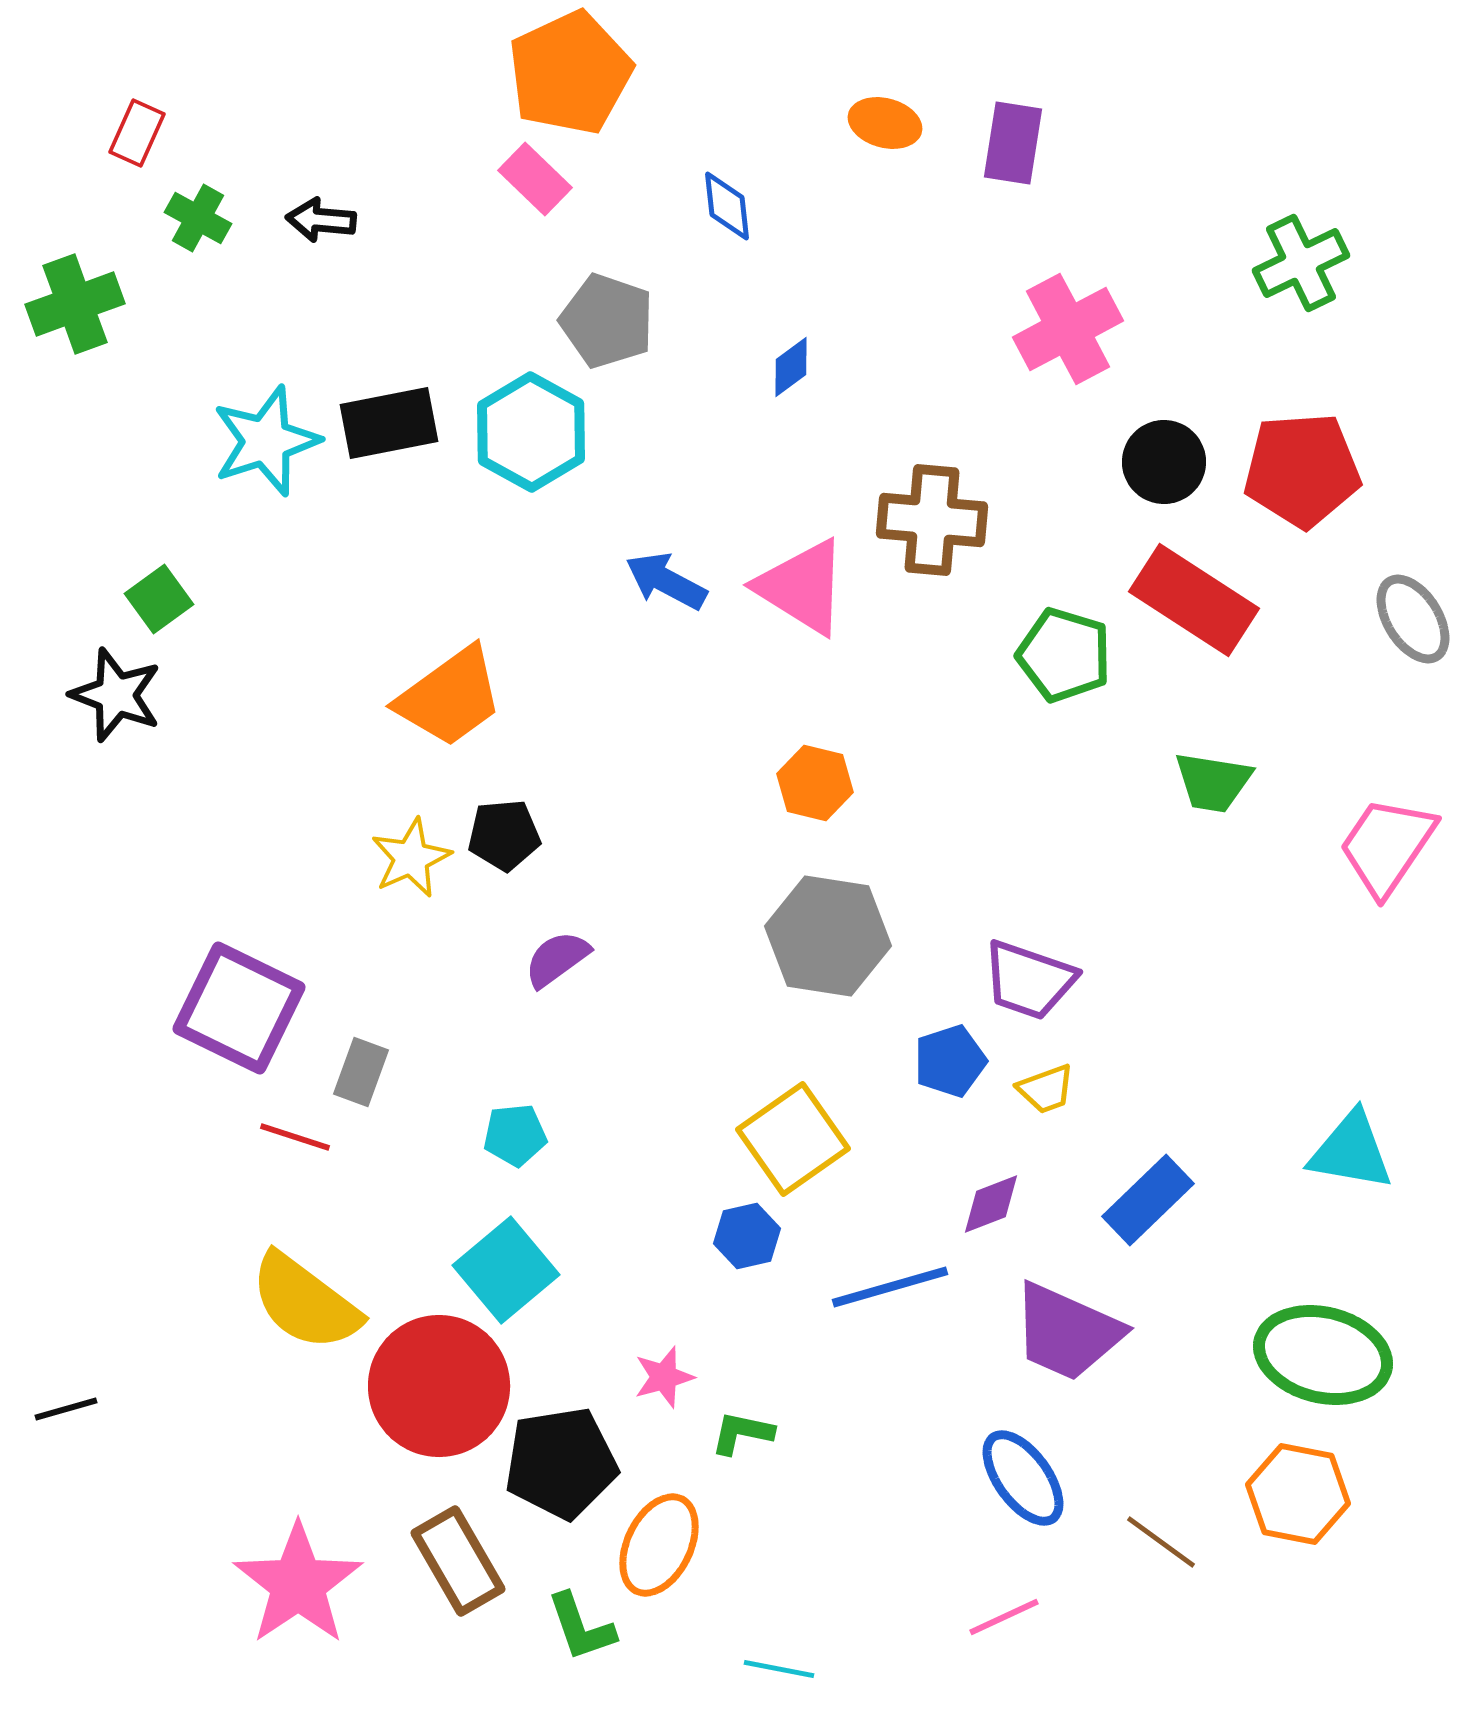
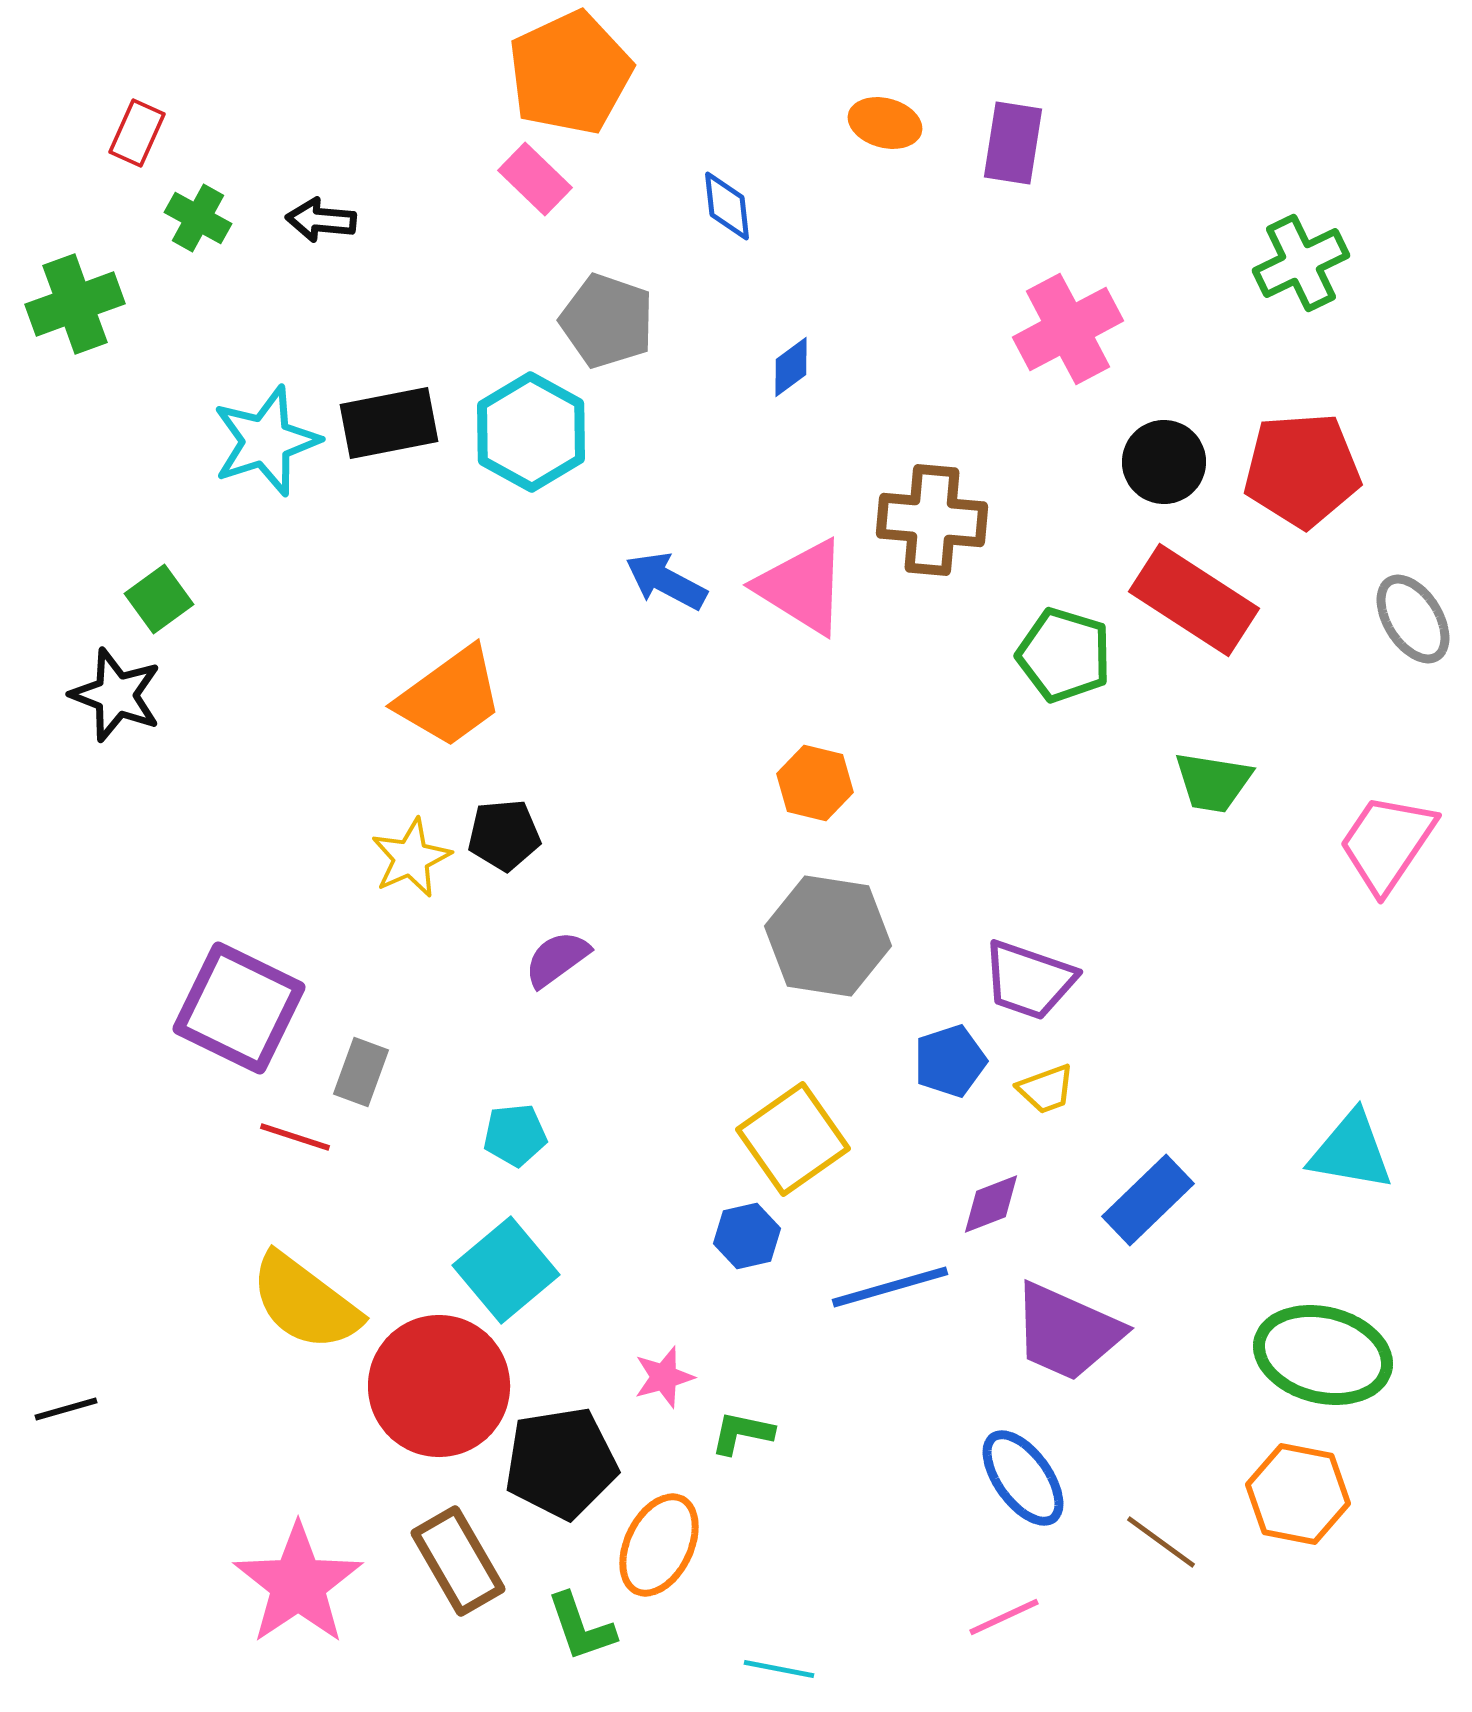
pink trapezoid at (1387, 846): moved 3 px up
